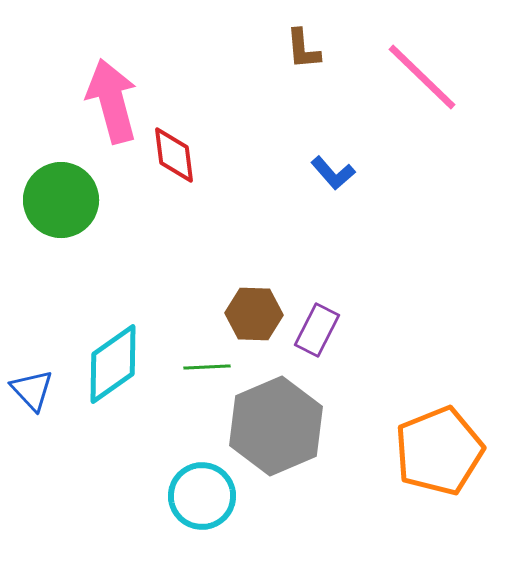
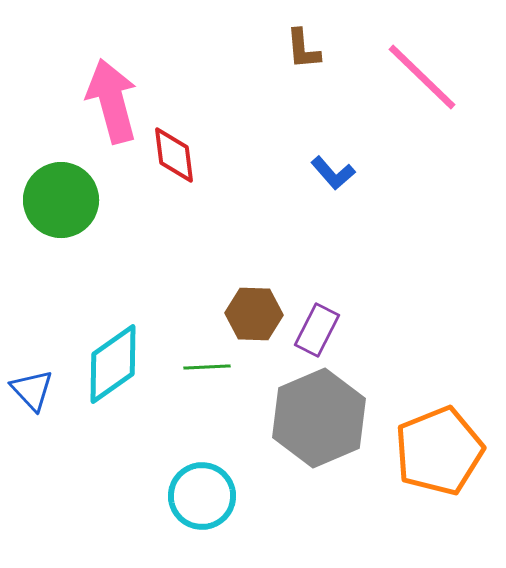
gray hexagon: moved 43 px right, 8 px up
